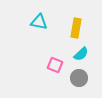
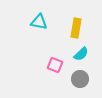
gray circle: moved 1 px right, 1 px down
